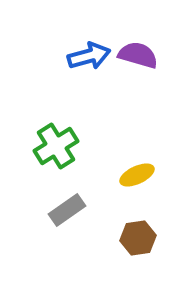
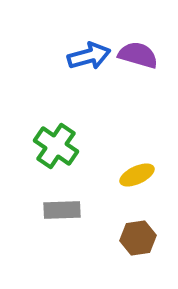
green cross: rotated 24 degrees counterclockwise
gray rectangle: moved 5 px left; rotated 33 degrees clockwise
